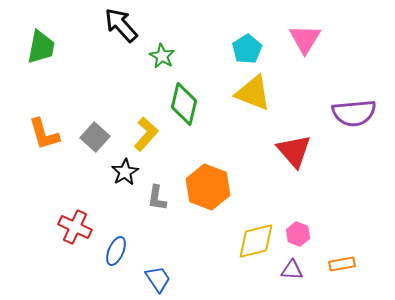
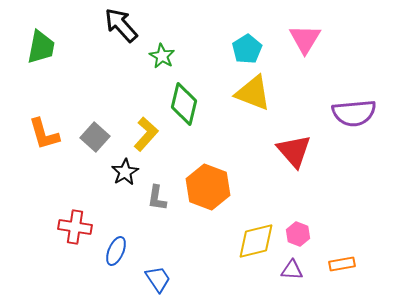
red cross: rotated 16 degrees counterclockwise
